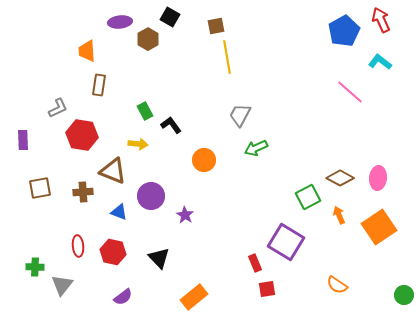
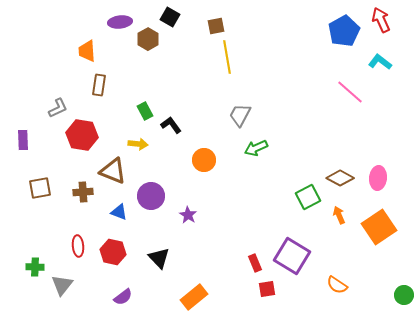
purple star at (185, 215): moved 3 px right
purple square at (286, 242): moved 6 px right, 14 px down
